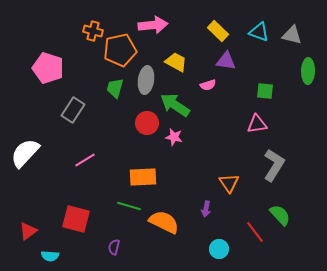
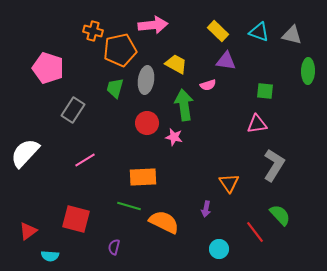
yellow trapezoid: moved 2 px down
green arrow: moved 9 px right; rotated 48 degrees clockwise
